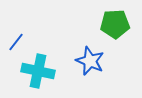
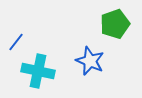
green pentagon: rotated 16 degrees counterclockwise
